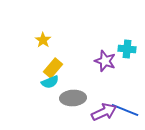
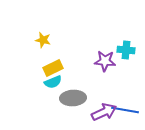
yellow star: rotated 21 degrees counterclockwise
cyan cross: moved 1 px left, 1 px down
purple star: rotated 15 degrees counterclockwise
yellow rectangle: rotated 24 degrees clockwise
cyan semicircle: moved 3 px right
blue line: rotated 12 degrees counterclockwise
